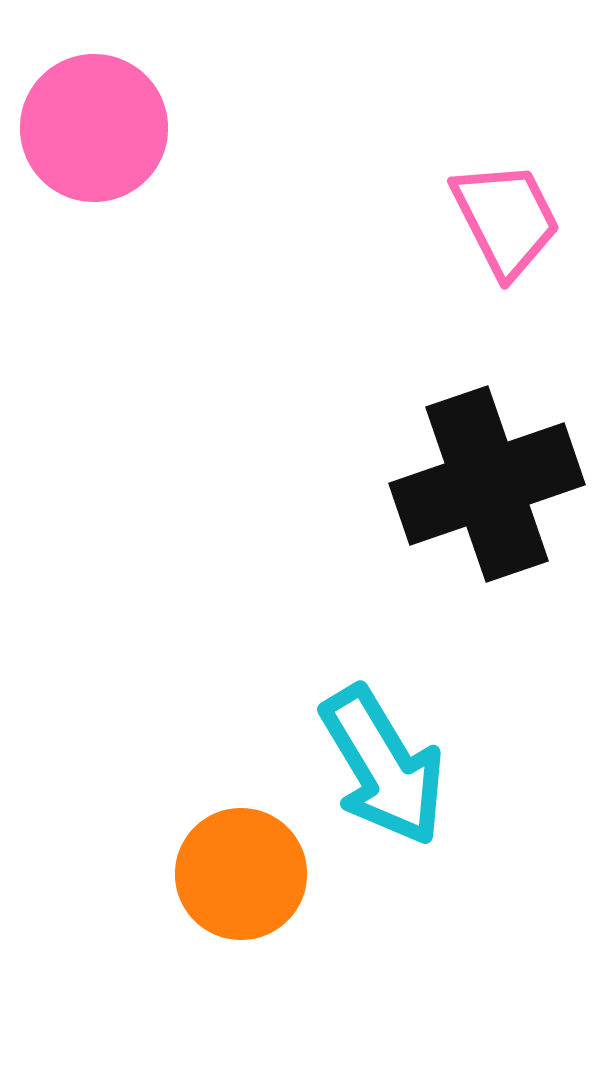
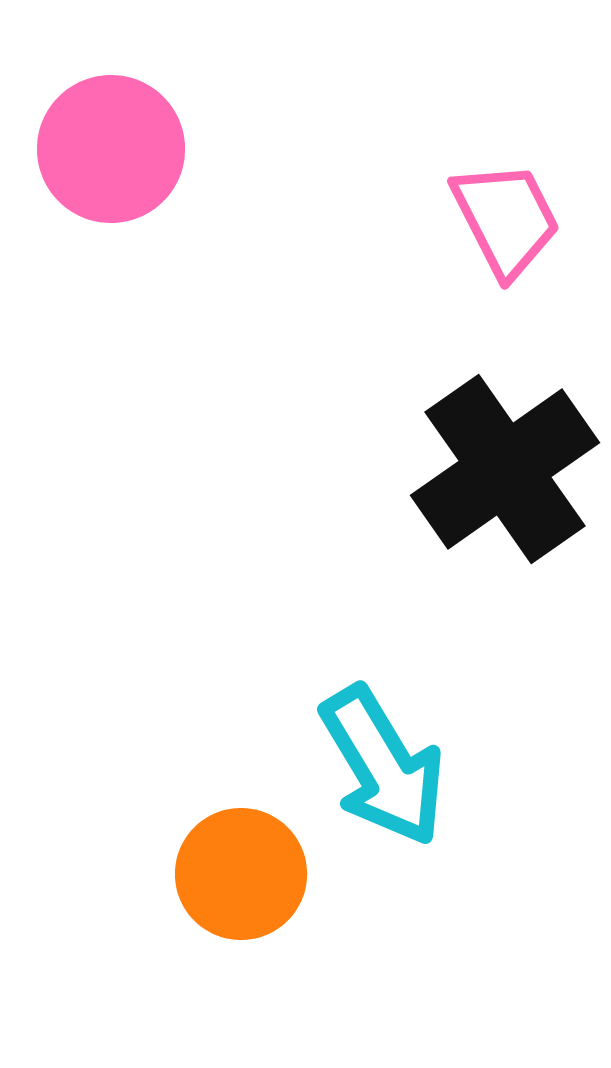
pink circle: moved 17 px right, 21 px down
black cross: moved 18 px right, 15 px up; rotated 16 degrees counterclockwise
